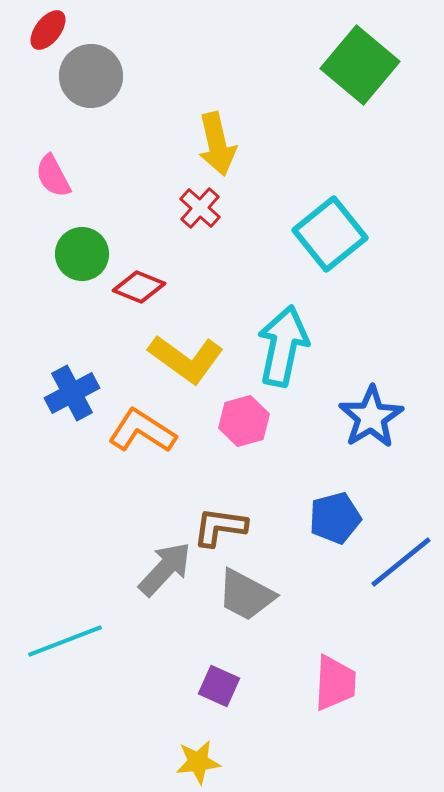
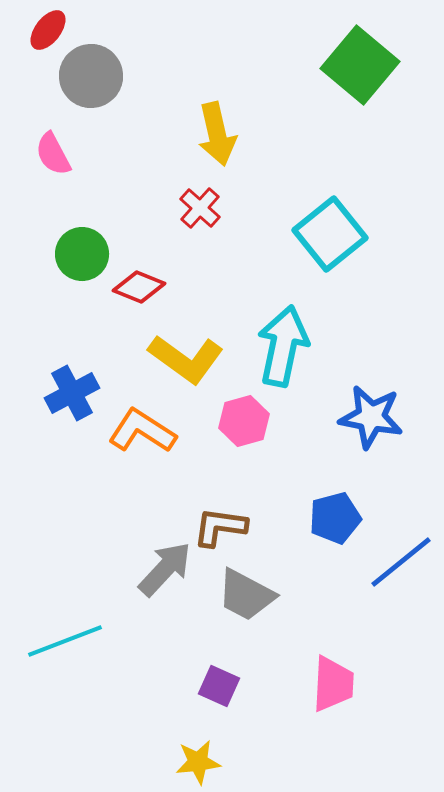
yellow arrow: moved 10 px up
pink semicircle: moved 22 px up
blue star: rotated 30 degrees counterclockwise
pink trapezoid: moved 2 px left, 1 px down
